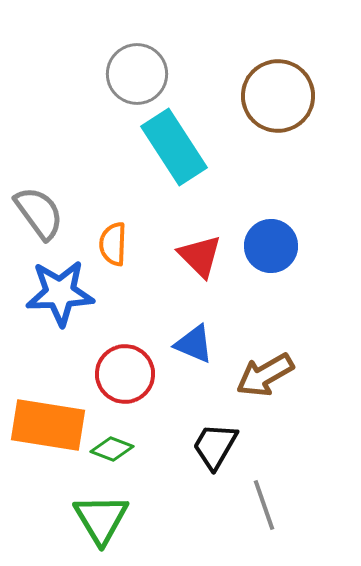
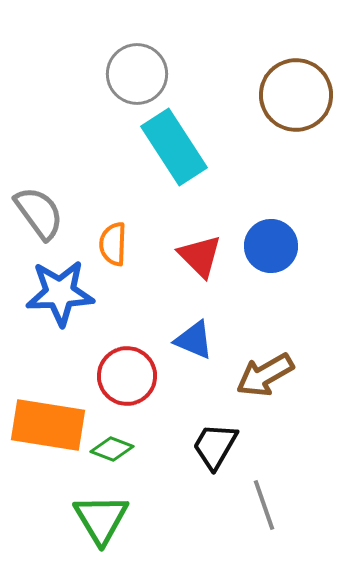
brown circle: moved 18 px right, 1 px up
blue triangle: moved 4 px up
red circle: moved 2 px right, 2 px down
